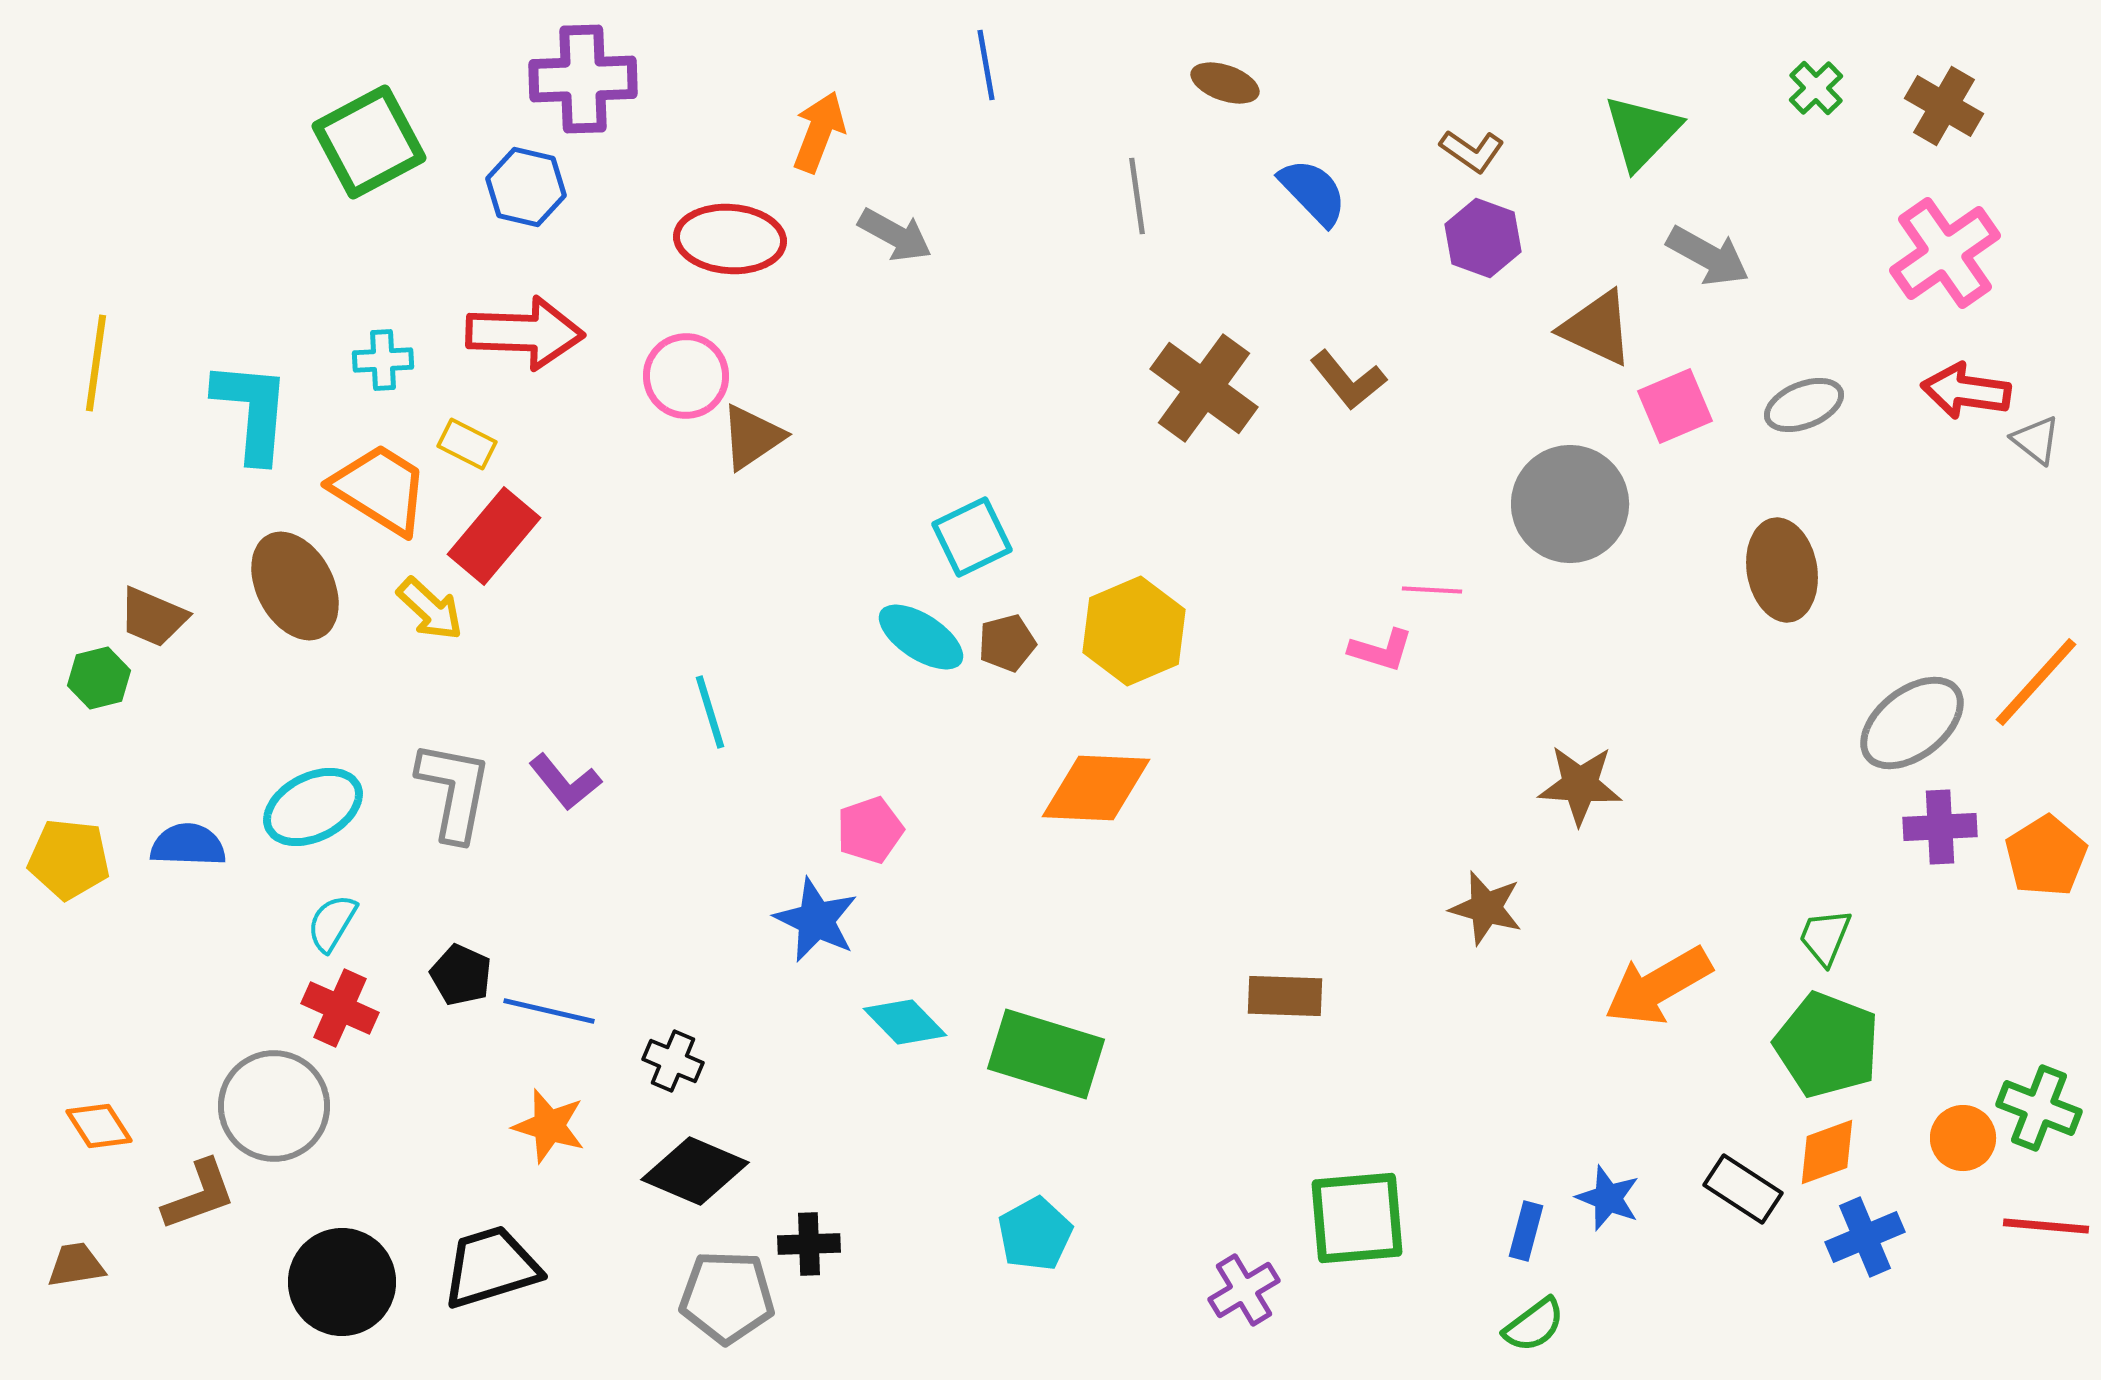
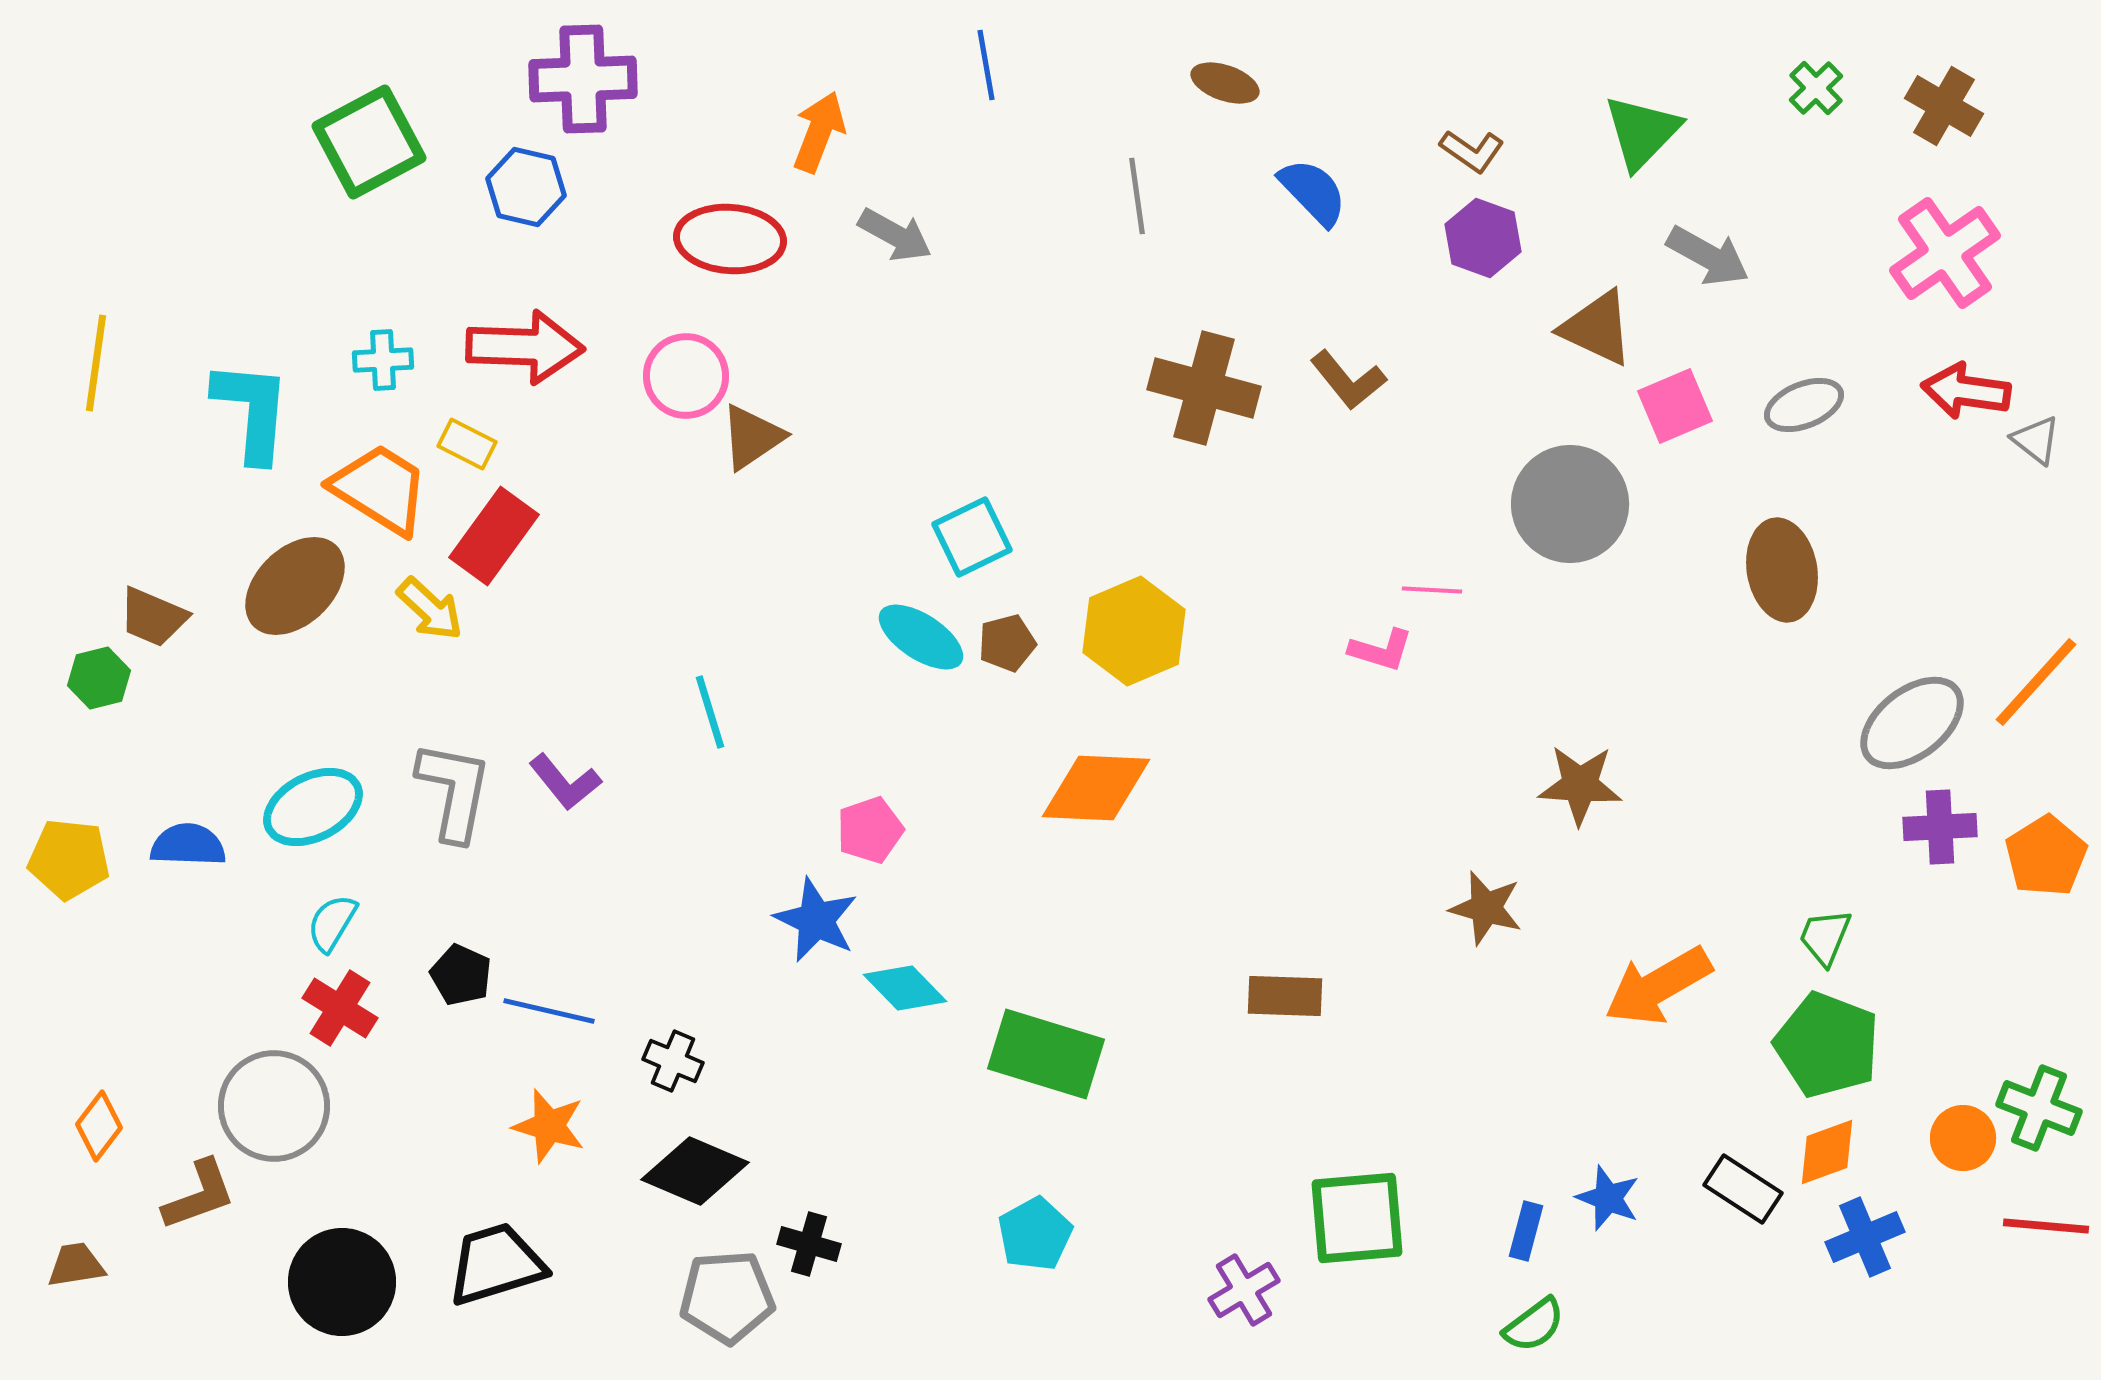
red arrow at (525, 333): moved 14 px down
brown cross at (1204, 388): rotated 21 degrees counterclockwise
red rectangle at (494, 536): rotated 4 degrees counterclockwise
brown ellipse at (295, 586): rotated 74 degrees clockwise
red cross at (340, 1008): rotated 8 degrees clockwise
cyan diamond at (905, 1022): moved 34 px up
orange diamond at (99, 1126): rotated 70 degrees clockwise
black cross at (809, 1244): rotated 18 degrees clockwise
black trapezoid at (491, 1267): moved 5 px right, 3 px up
gray pentagon at (727, 1297): rotated 6 degrees counterclockwise
